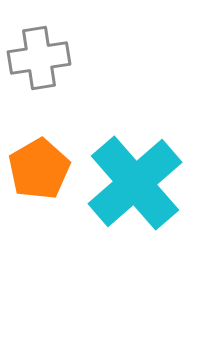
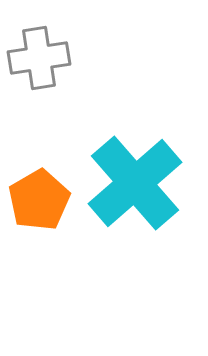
orange pentagon: moved 31 px down
